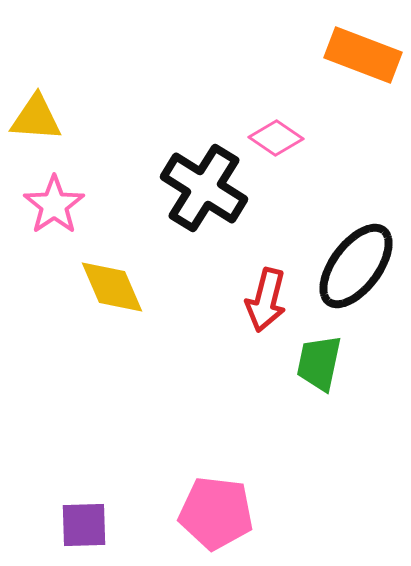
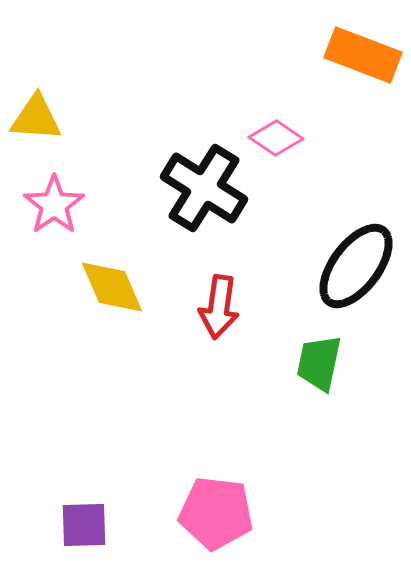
red arrow: moved 47 px left, 7 px down; rotated 6 degrees counterclockwise
